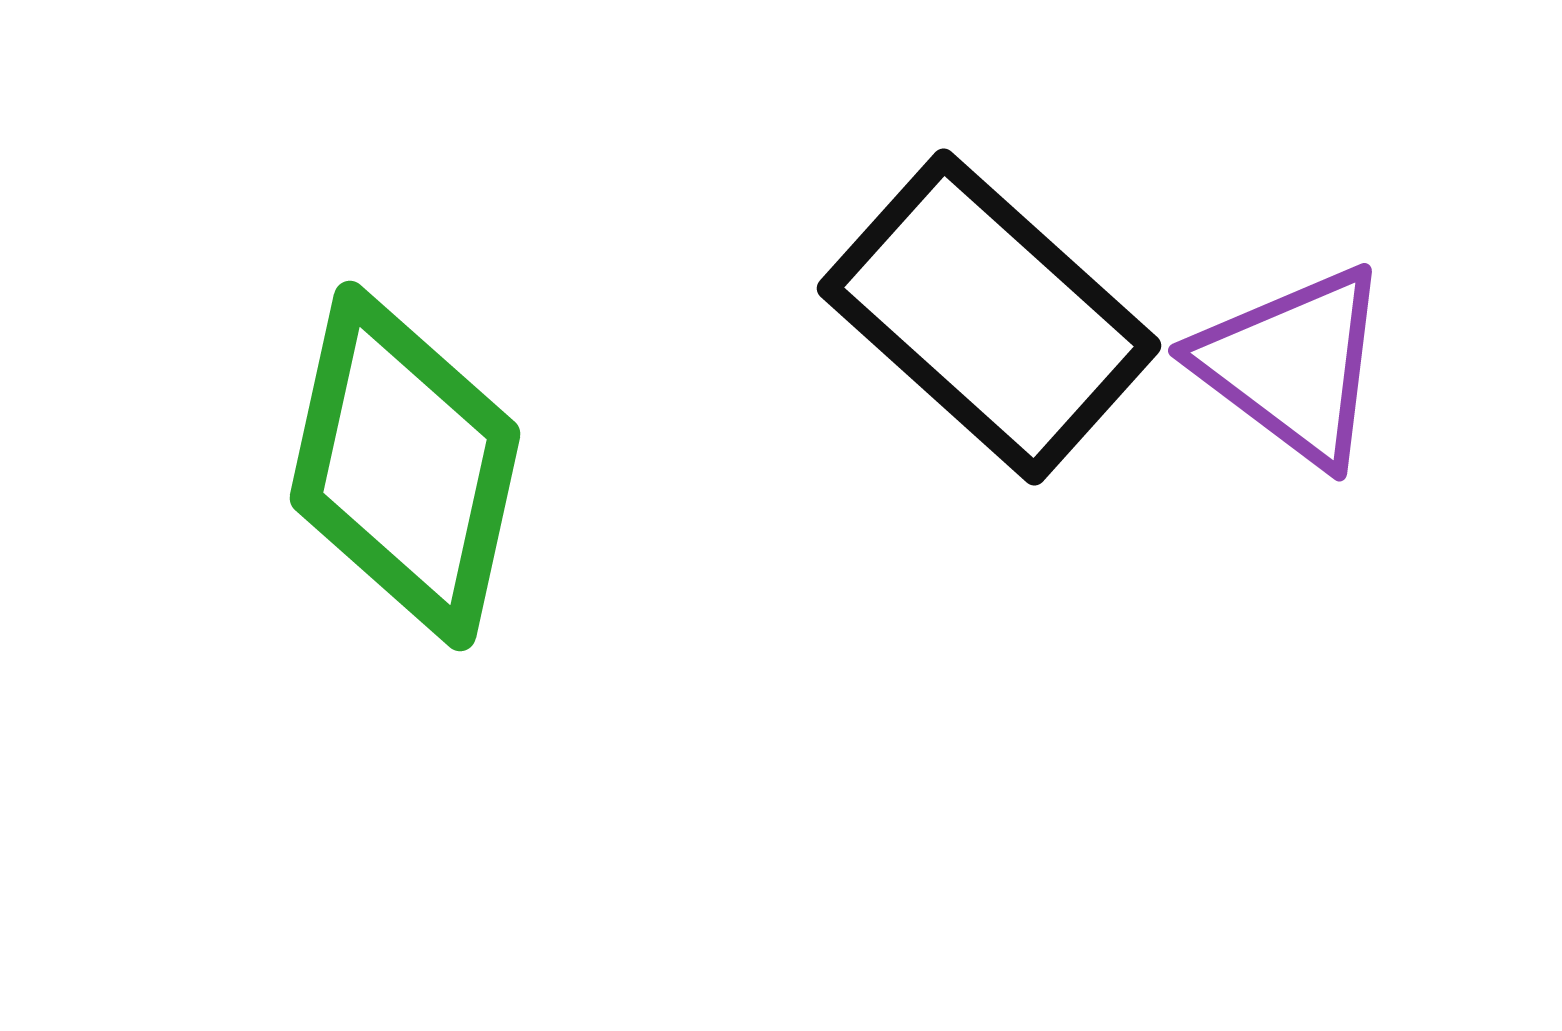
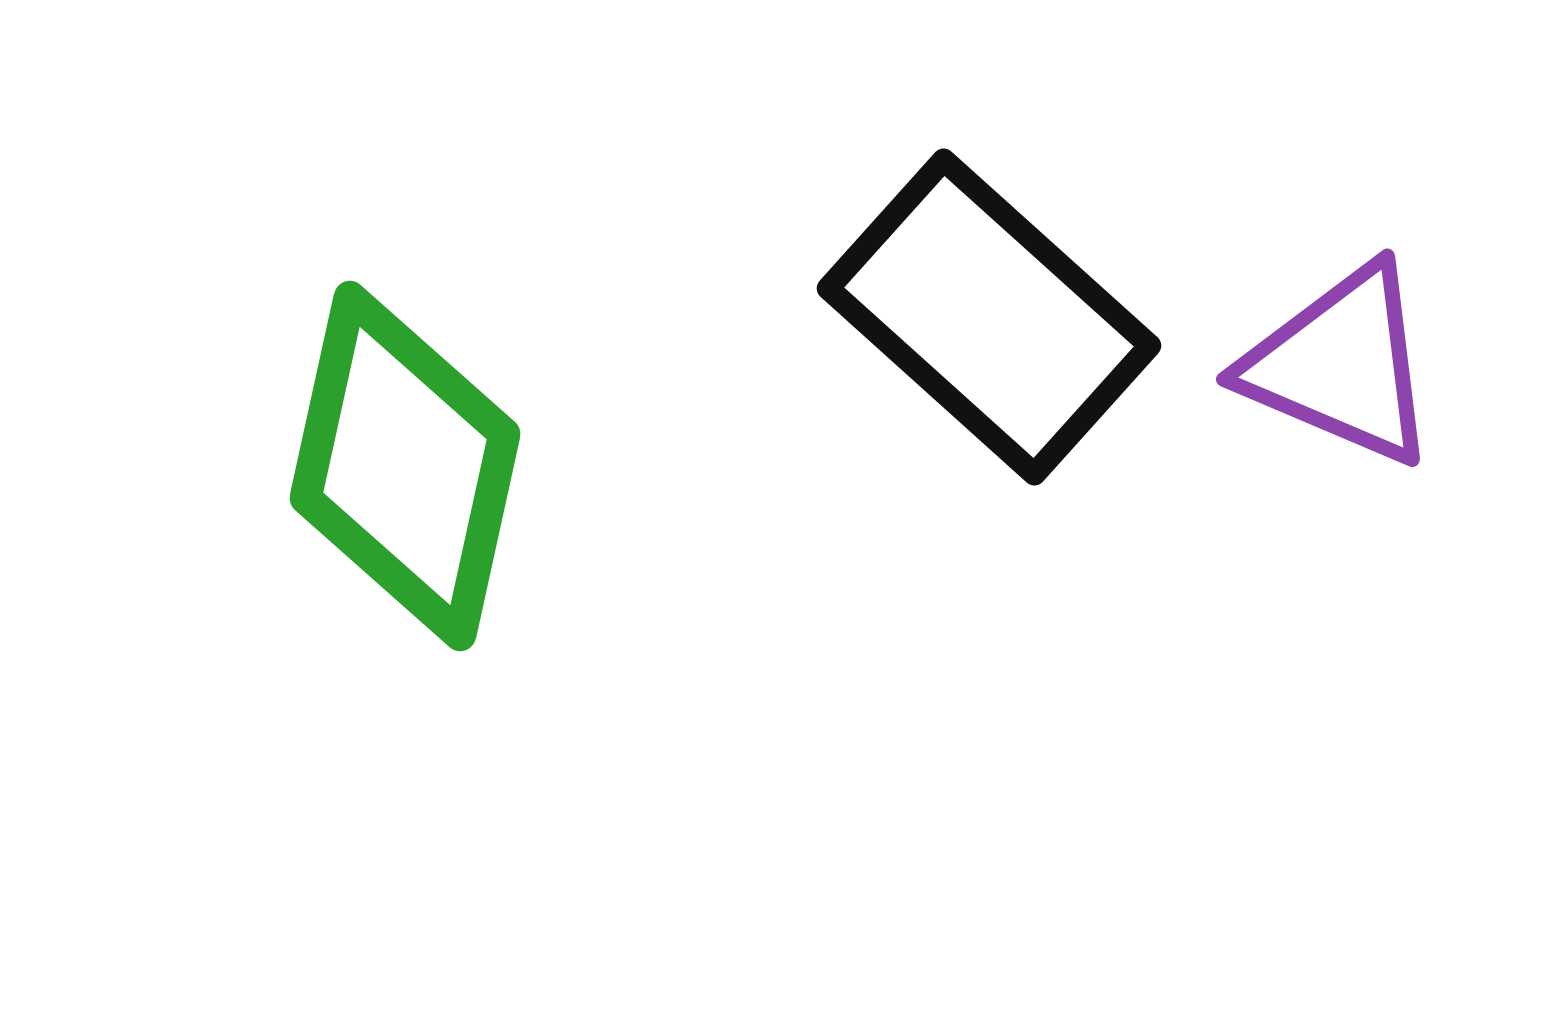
purple triangle: moved 48 px right; rotated 14 degrees counterclockwise
